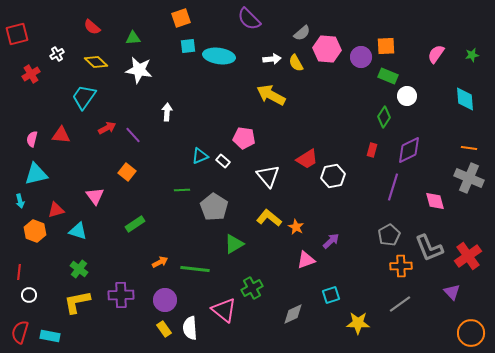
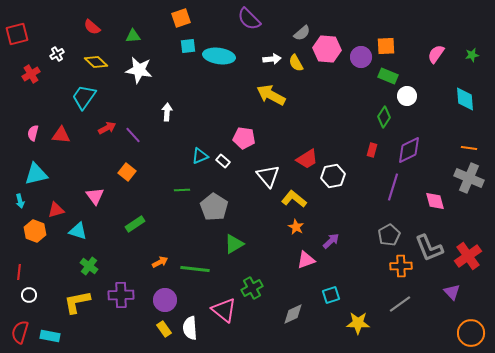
green triangle at (133, 38): moved 2 px up
pink semicircle at (32, 139): moved 1 px right, 6 px up
yellow L-shape at (269, 218): moved 25 px right, 19 px up
green cross at (79, 269): moved 10 px right, 3 px up
